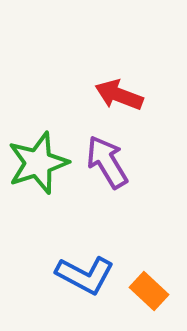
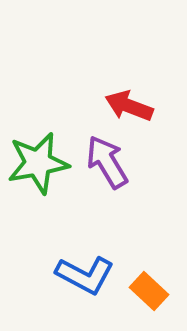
red arrow: moved 10 px right, 11 px down
green star: rotated 8 degrees clockwise
